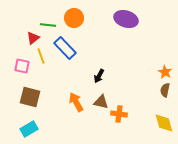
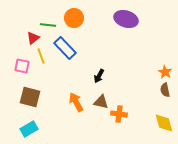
brown semicircle: rotated 24 degrees counterclockwise
